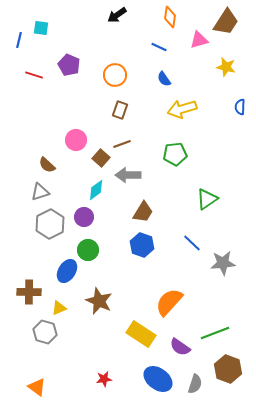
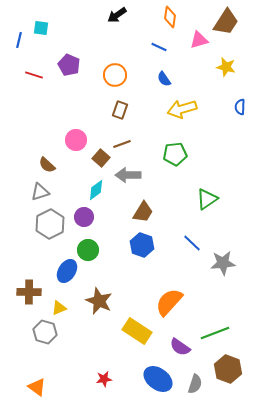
yellow rectangle at (141, 334): moved 4 px left, 3 px up
